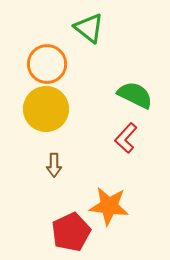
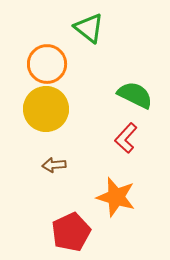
brown arrow: rotated 85 degrees clockwise
orange star: moved 7 px right, 9 px up; rotated 9 degrees clockwise
